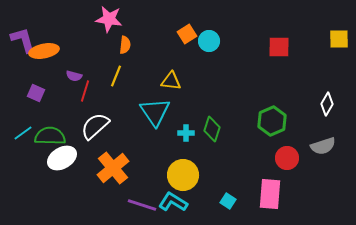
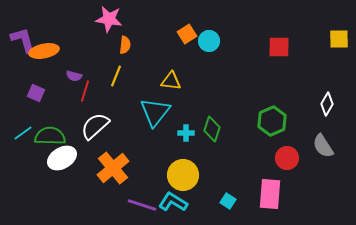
cyan triangle: rotated 12 degrees clockwise
gray semicircle: rotated 75 degrees clockwise
